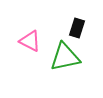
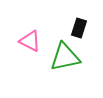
black rectangle: moved 2 px right
